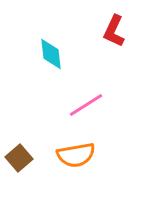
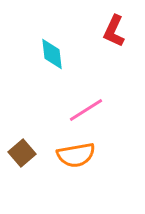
cyan diamond: moved 1 px right
pink line: moved 5 px down
brown square: moved 3 px right, 5 px up
